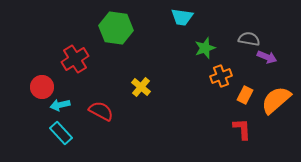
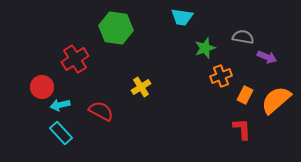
gray semicircle: moved 6 px left, 2 px up
yellow cross: rotated 18 degrees clockwise
